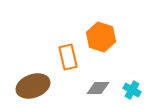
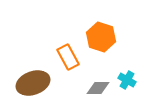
orange rectangle: rotated 15 degrees counterclockwise
brown ellipse: moved 3 px up
cyan cross: moved 5 px left, 10 px up
